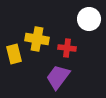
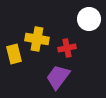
red cross: rotated 18 degrees counterclockwise
